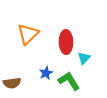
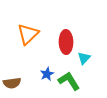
blue star: moved 1 px right, 1 px down
